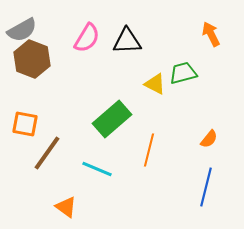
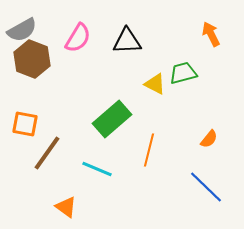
pink semicircle: moved 9 px left
blue line: rotated 60 degrees counterclockwise
